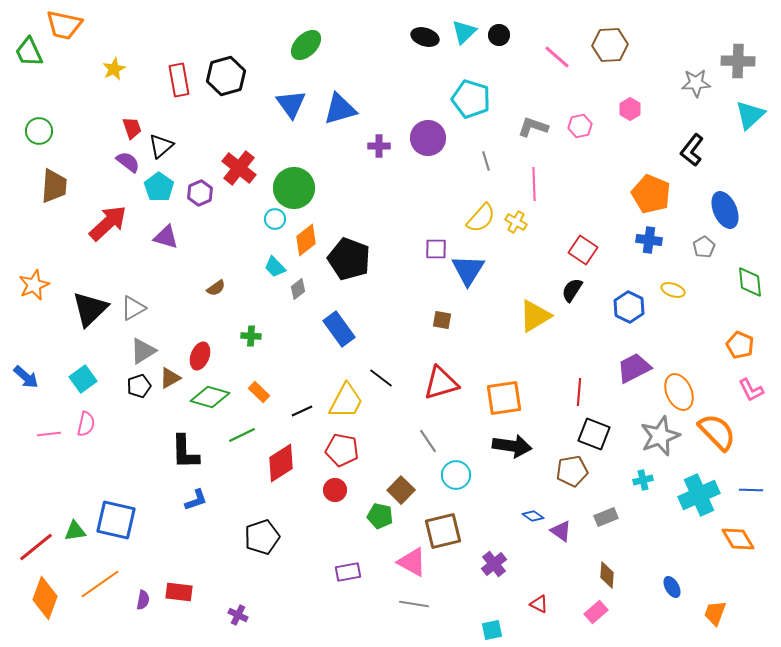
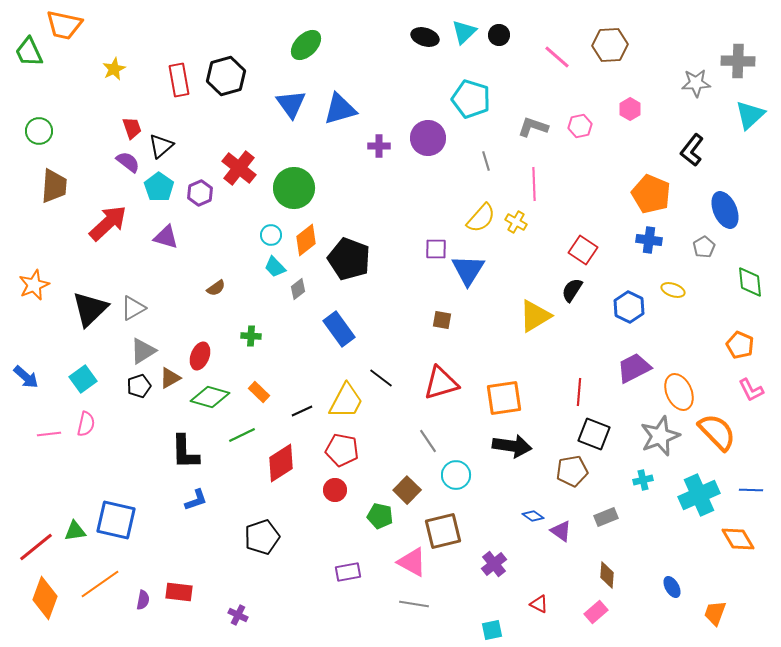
cyan circle at (275, 219): moved 4 px left, 16 px down
brown square at (401, 490): moved 6 px right
